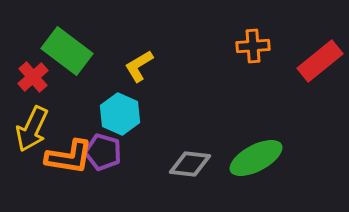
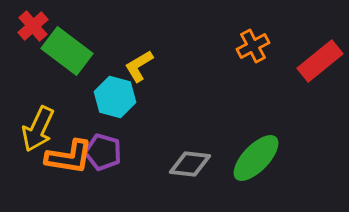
orange cross: rotated 24 degrees counterclockwise
red cross: moved 51 px up
cyan hexagon: moved 5 px left, 17 px up; rotated 9 degrees counterclockwise
yellow arrow: moved 6 px right
green ellipse: rotated 18 degrees counterclockwise
